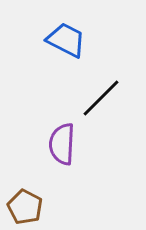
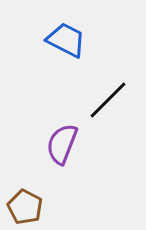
black line: moved 7 px right, 2 px down
purple semicircle: rotated 18 degrees clockwise
